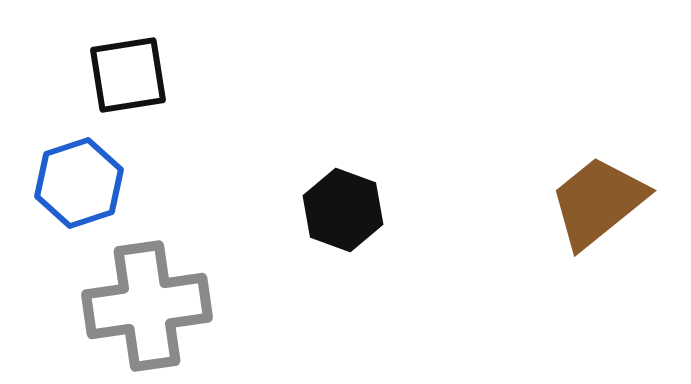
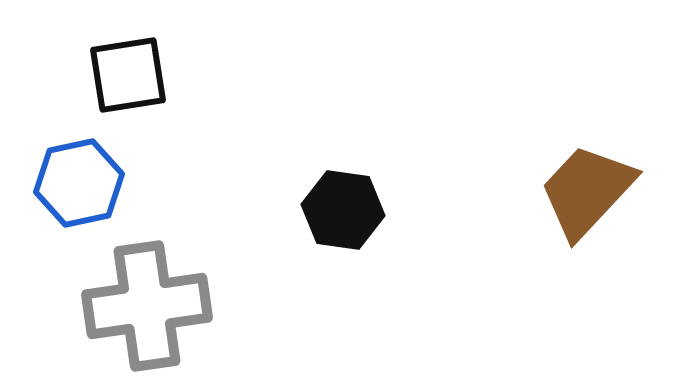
blue hexagon: rotated 6 degrees clockwise
brown trapezoid: moved 11 px left, 11 px up; rotated 8 degrees counterclockwise
black hexagon: rotated 12 degrees counterclockwise
